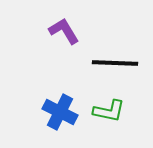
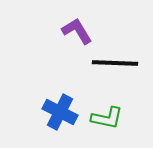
purple L-shape: moved 13 px right
green L-shape: moved 2 px left, 7 px down
